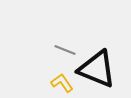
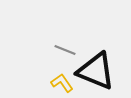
black triangle: moved 1 px left, 2 px down
